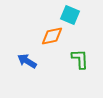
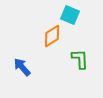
orange diamond: rotated 20 degrees counterclockwise
blue arrow: moved 5 px left, 6 px down; rotated 18 degrees clockwise
